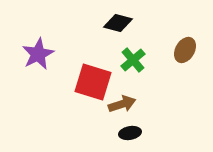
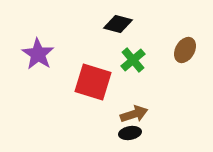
black diamond: moved 1 px down
purple star: rotated 12 degrees counterclockwise
brown arrow: moved 12 px right, 10 px down
